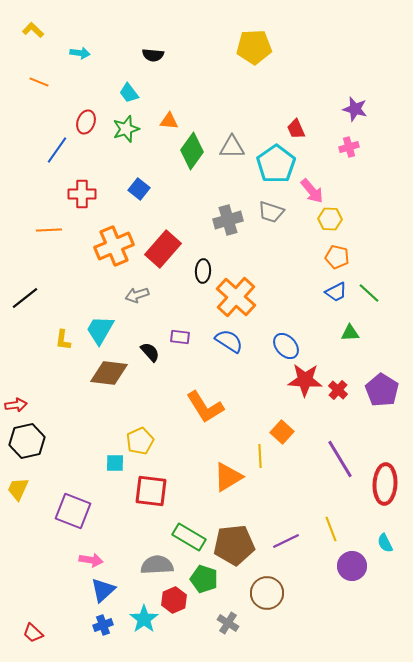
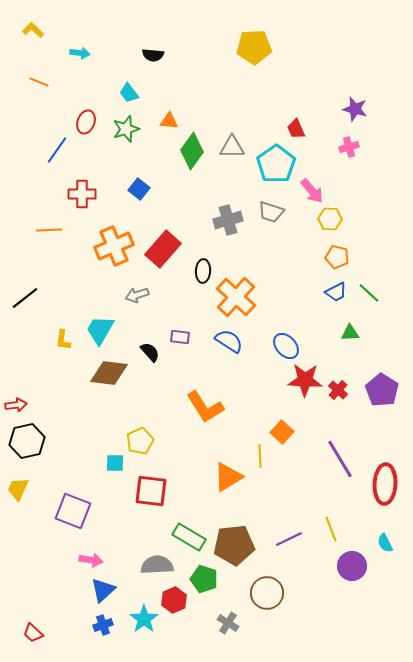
purple line at (286, 541): moved 3 px right, 2 px up
